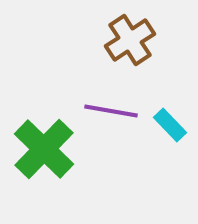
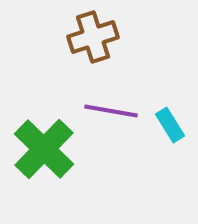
brown cross: moved 37 px left, 3 px up; rotated 15 degrees clockwise
cyan rectangle: rotated 12 degrees clockwise
